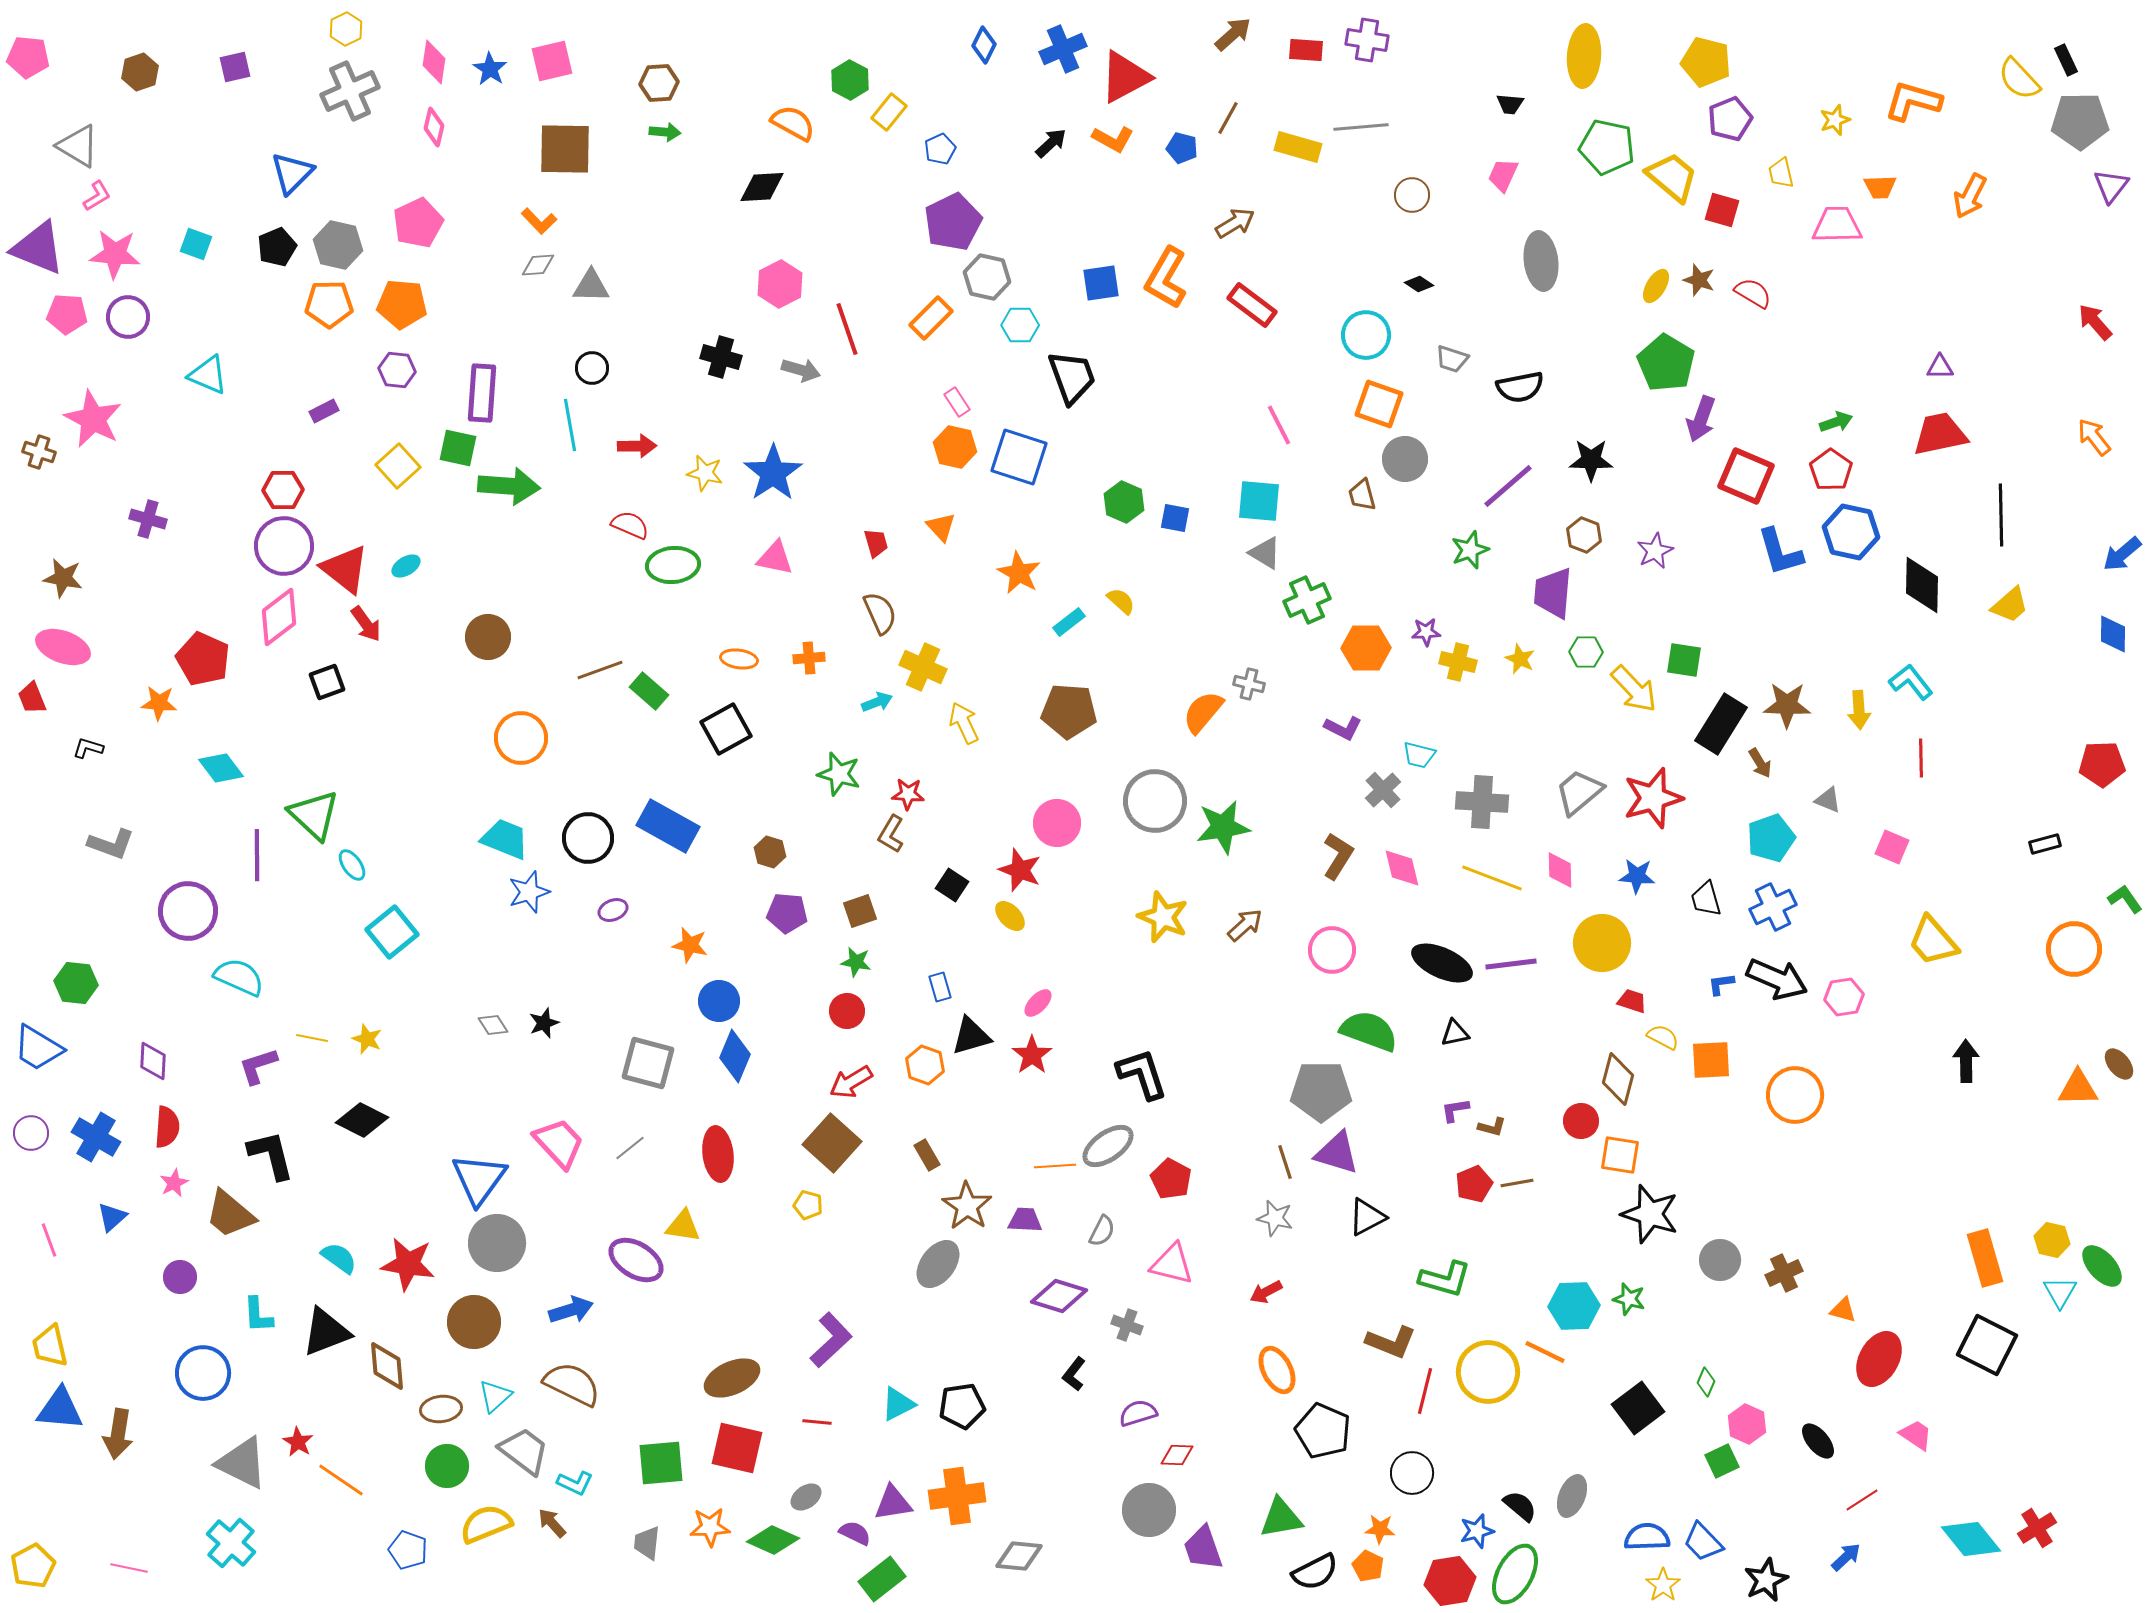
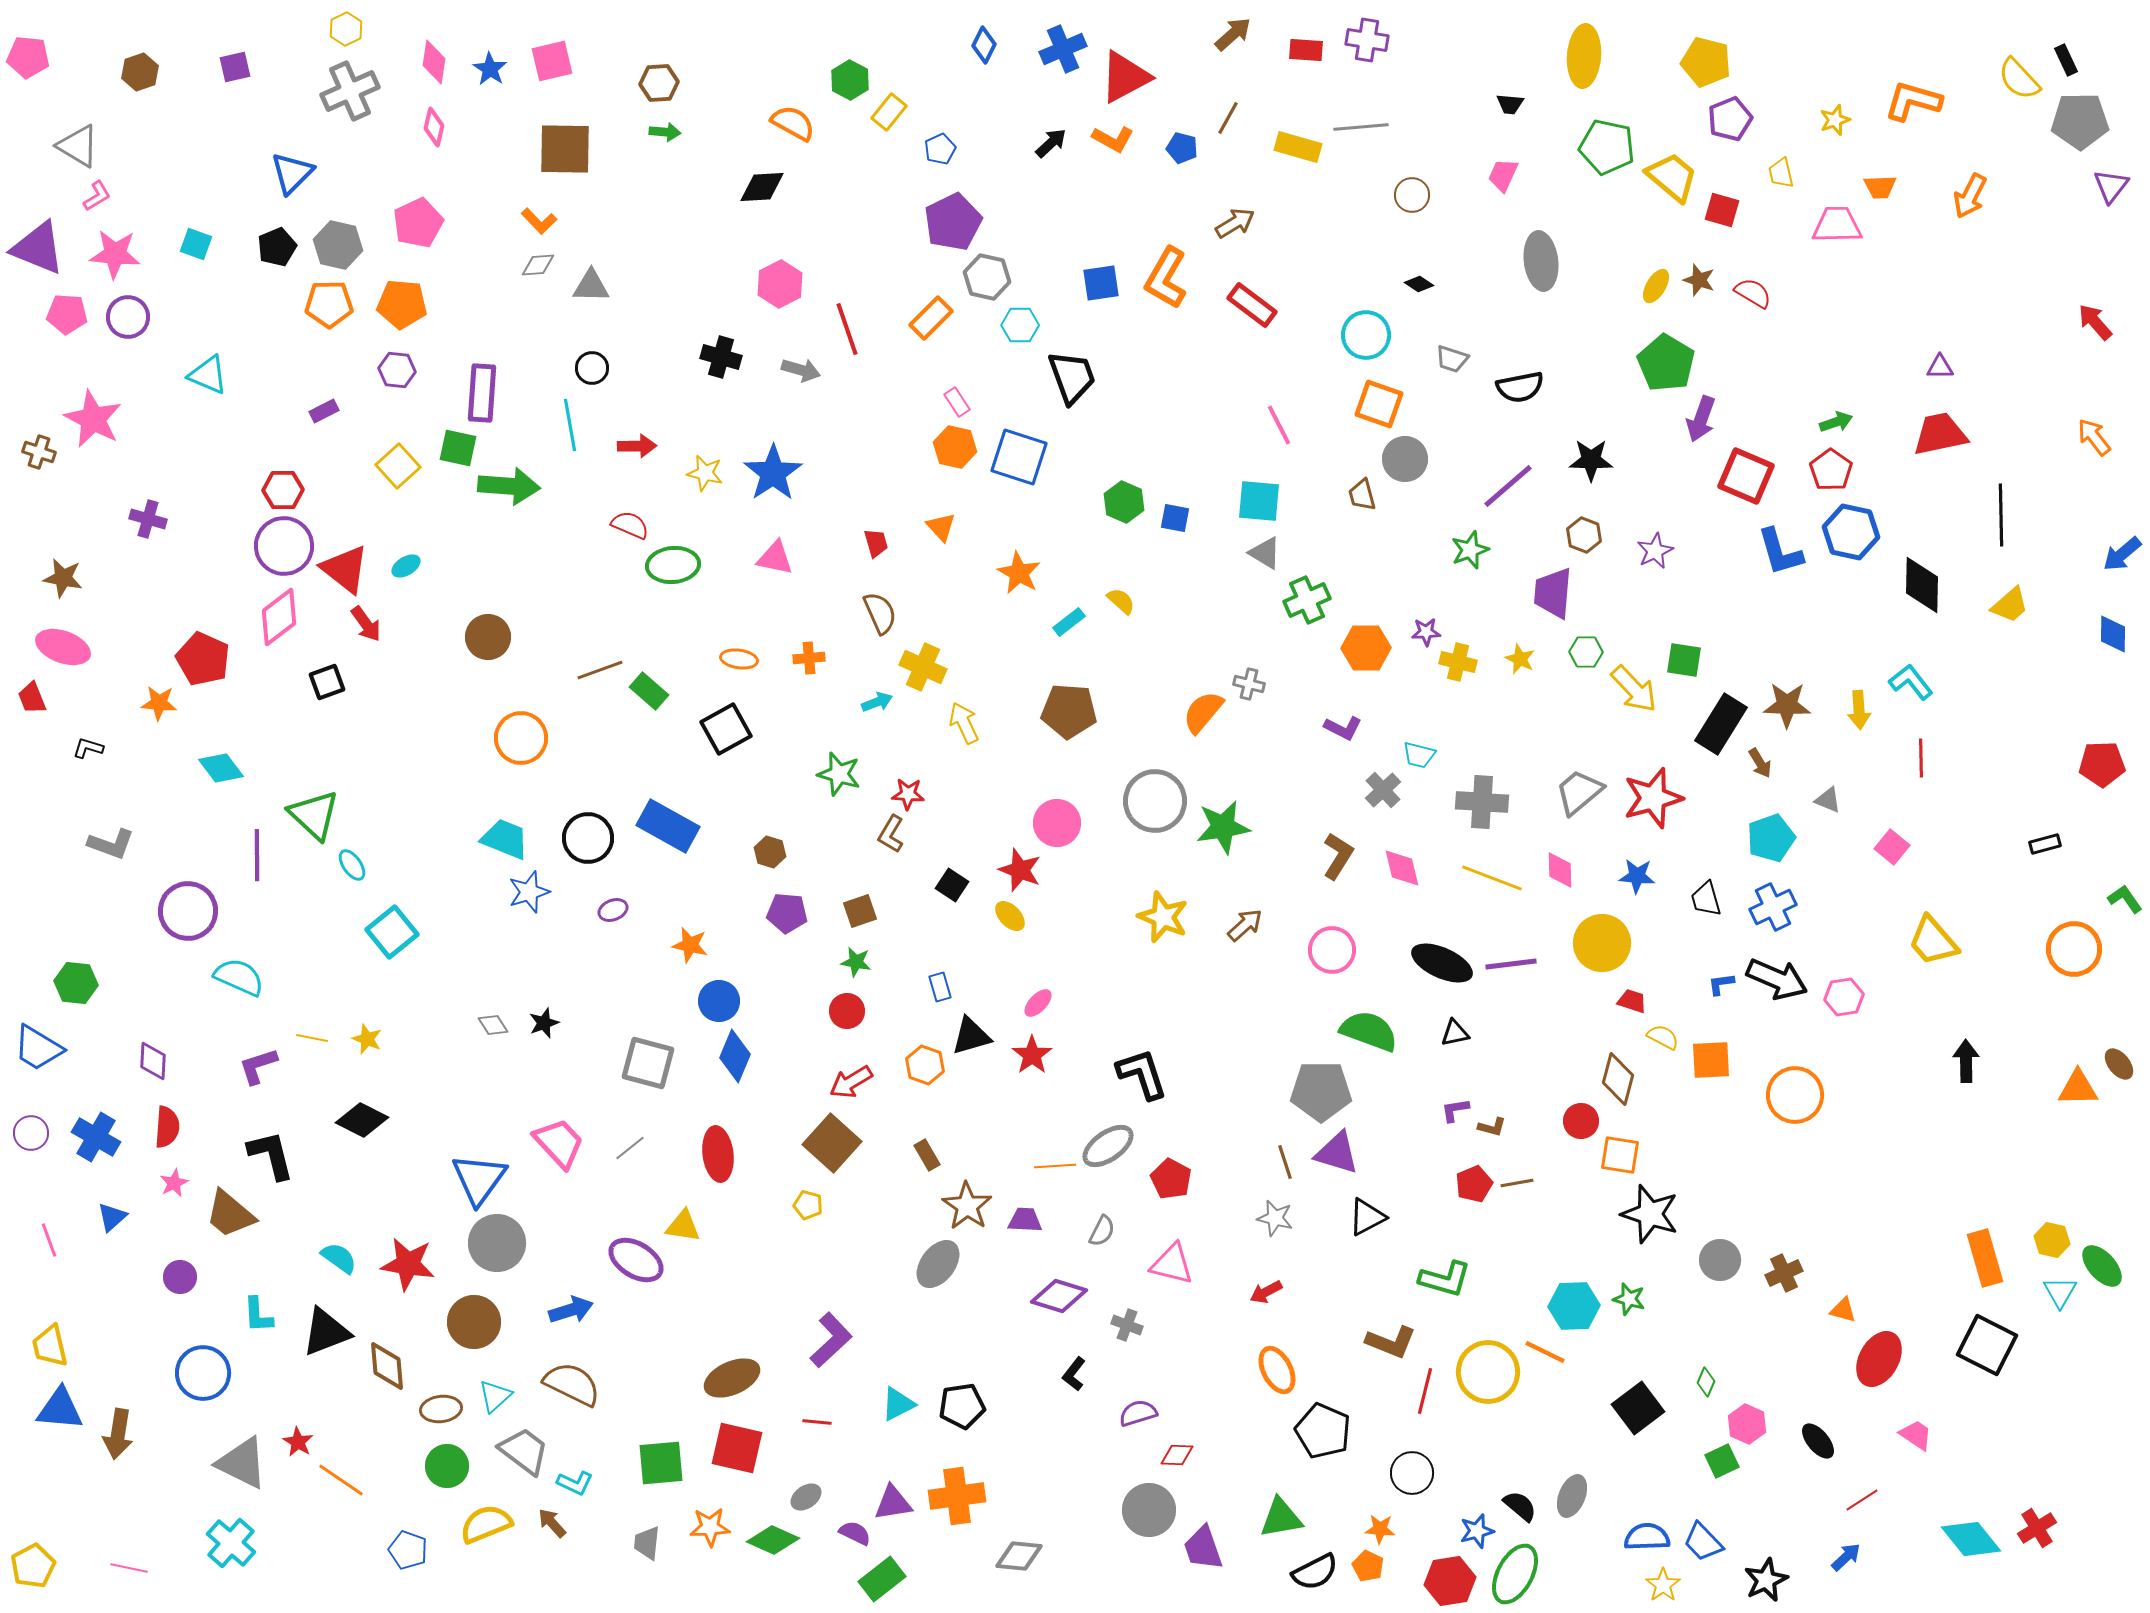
pink square at (1892, 847): rotated 16 degrees clockwise
